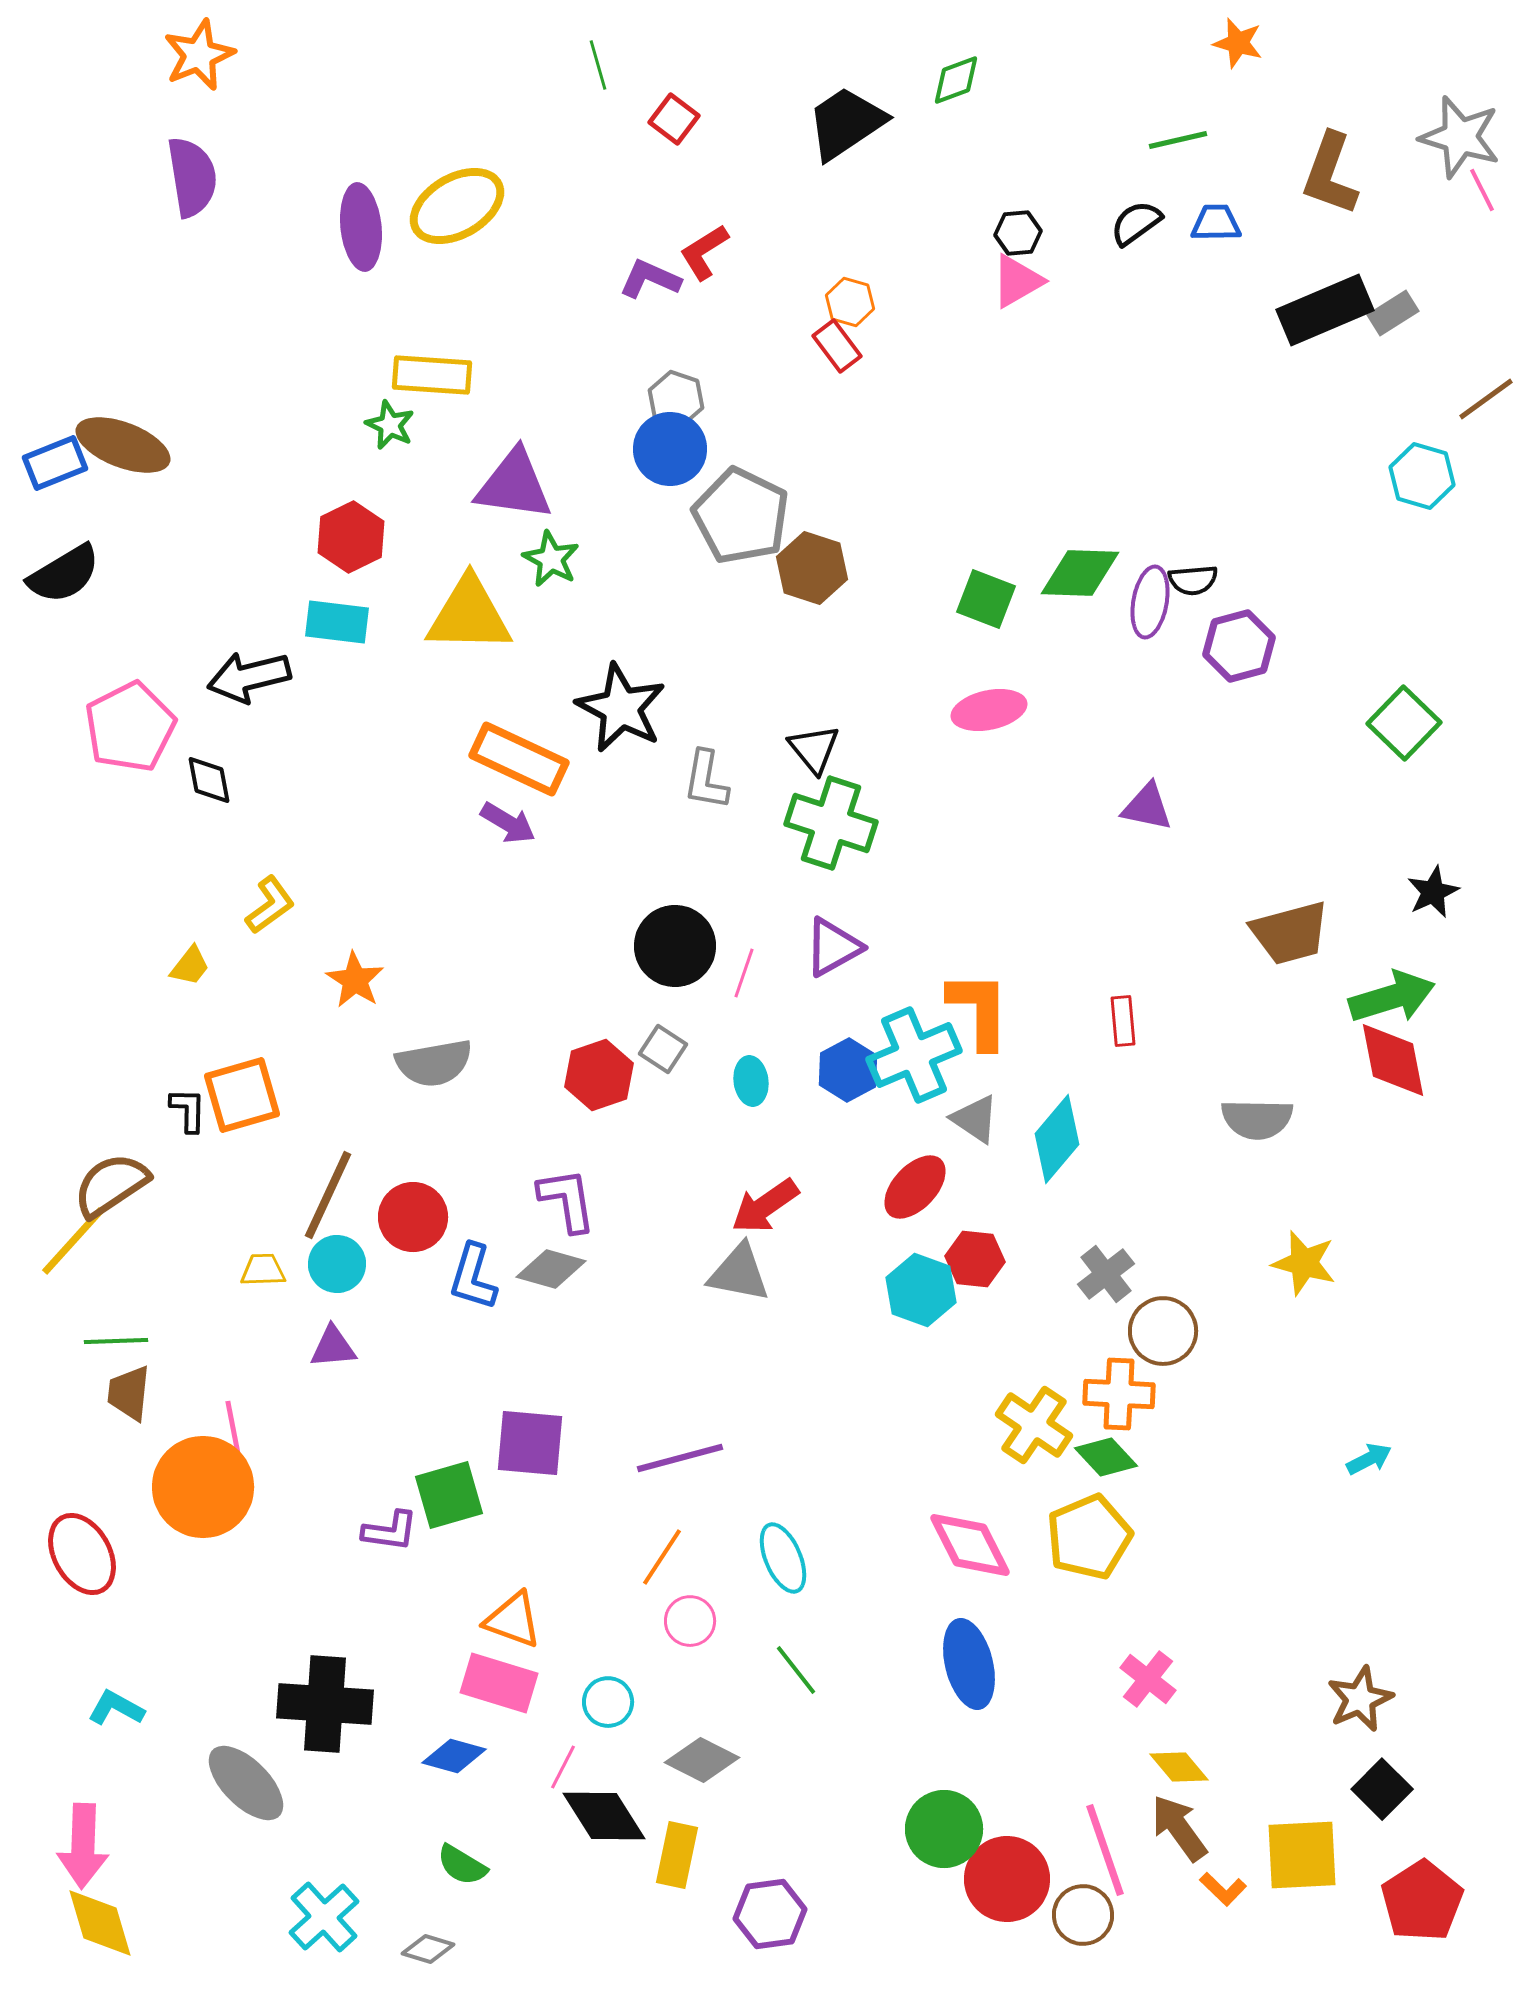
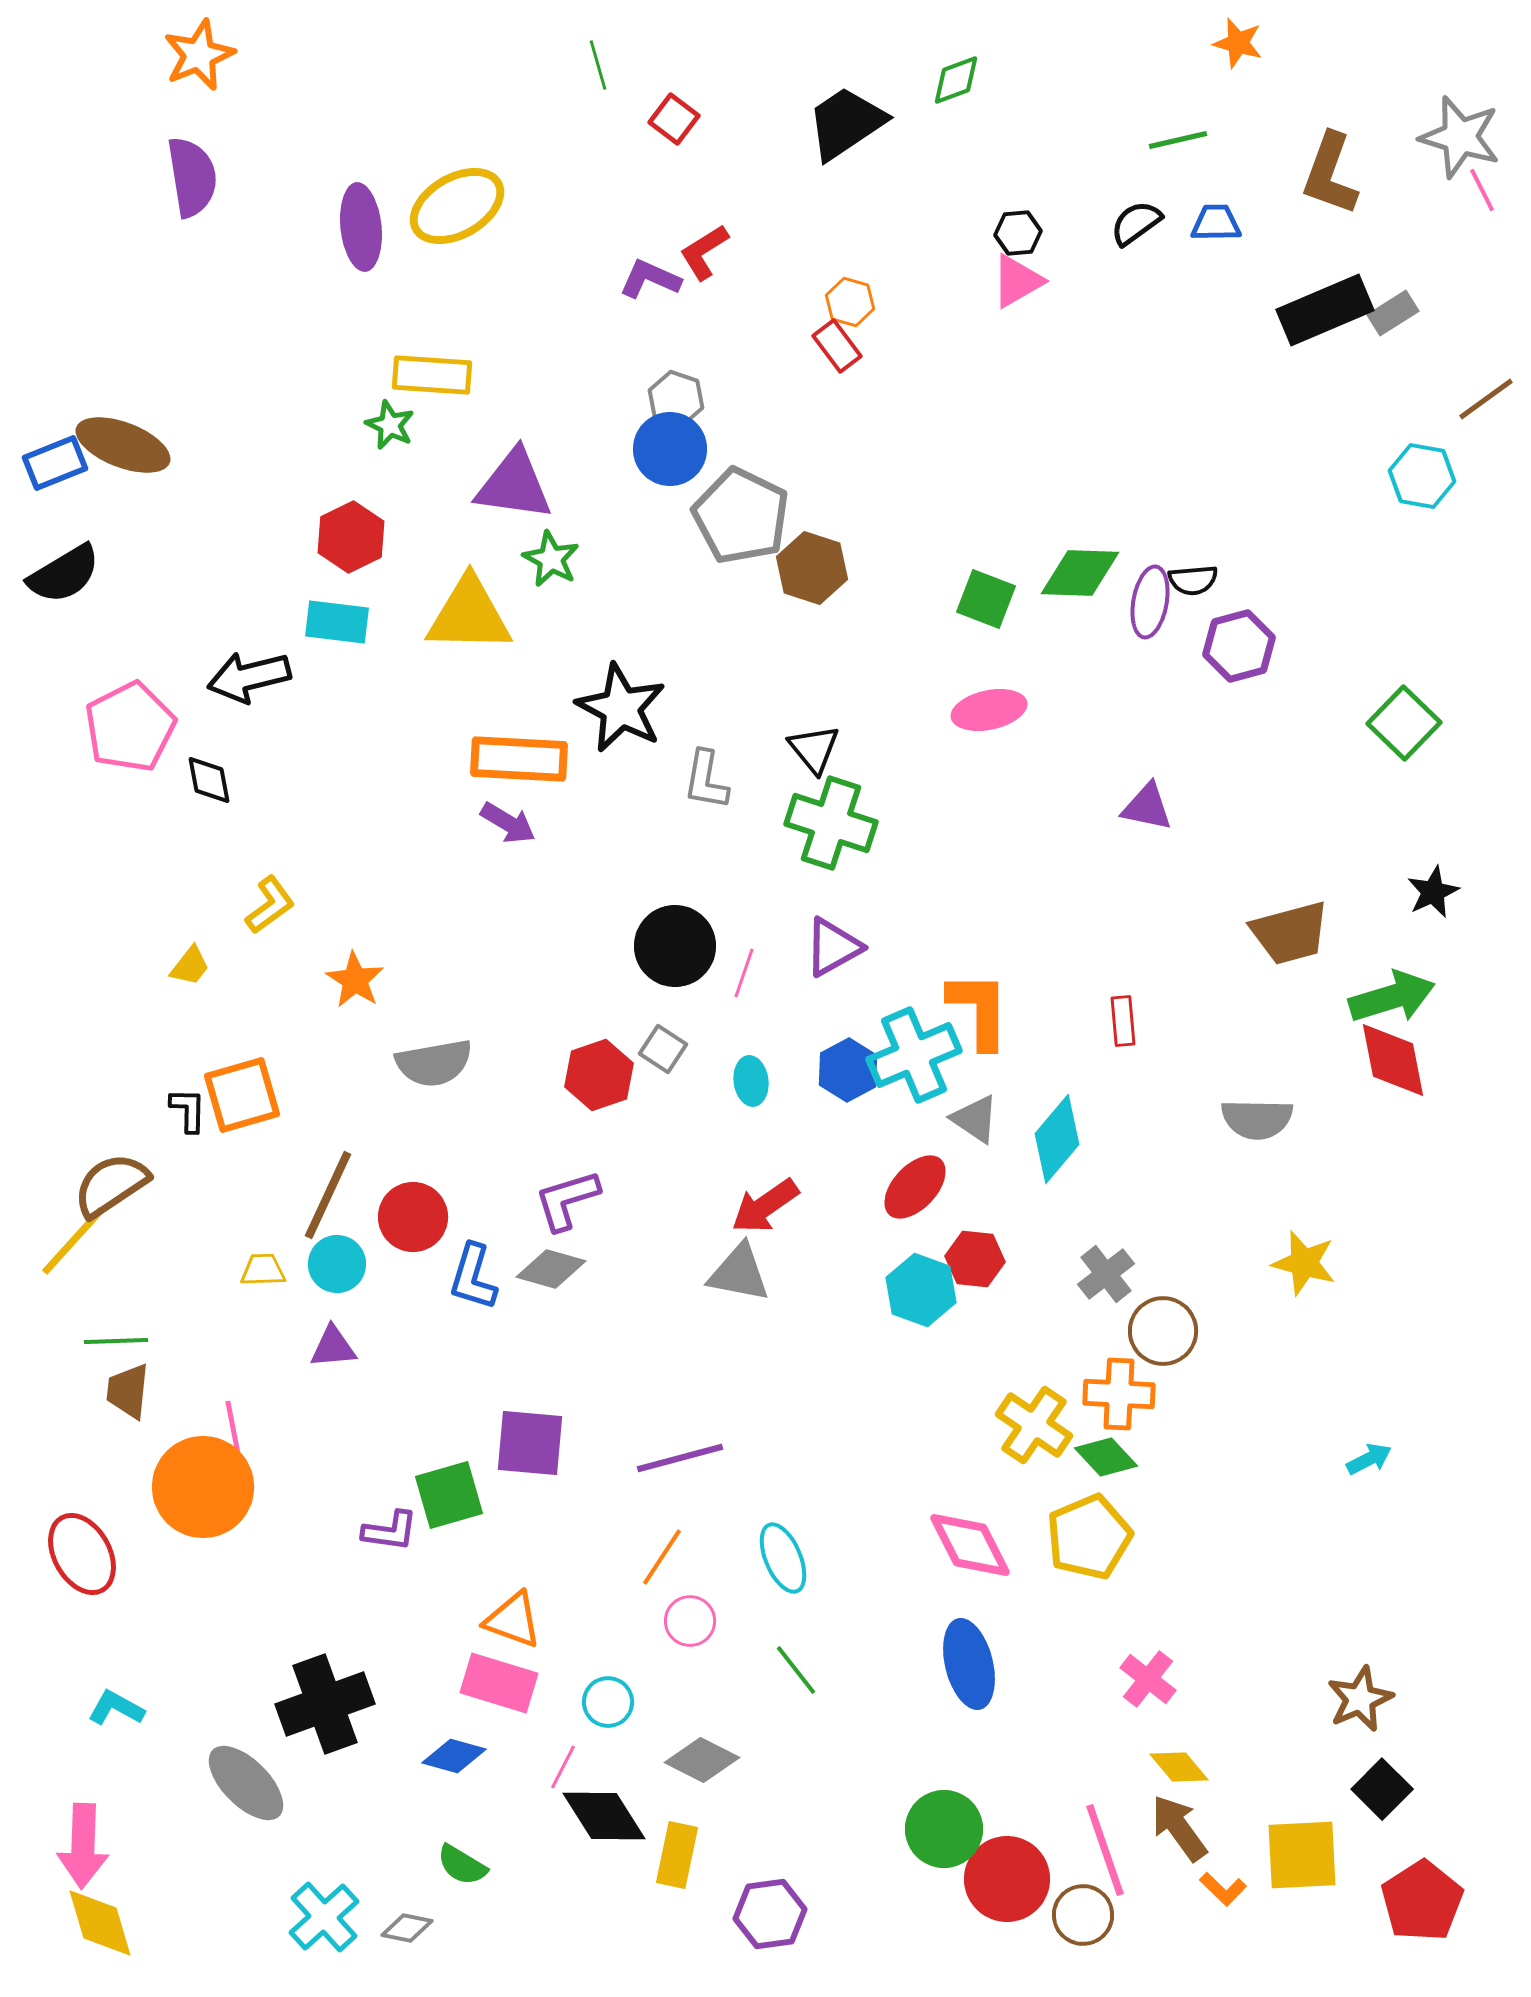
cyan hexagon at (1422, 476): rotated 6 degrees counterclockwise
orange rectangle at (519, 759): rotated 22 degrees counterclockwise
purple L-shape at (567, 1200): rotated 98 degrees counterclockwise
brown trapezoid at (129, 1393): moved 1 px left, 2 px up
black cross at (325, 1704): rotated 24 degrees counterclockwise
gray diamond at (428, 1949): moved 21 px left, 21 px up; rotated 6 degrees counterclockwise
